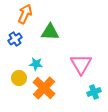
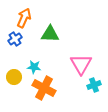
orange arrow: moved 1 px left, 4 px down
green triangle: moved 2 px down
cyan star: moved 2 px left, 3 px down
yellow circle: moved 5 px left, 1 px up
orange cross: rotated 15 degrees counterclockwise
cyan cross: moved 7 px up
